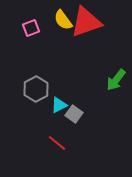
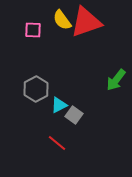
yellow semicircle: moved 1 px left
pink square: moved 2 px right, 2 px down; rotated 24 degrees clockwise
gray square: moved 1 px down
